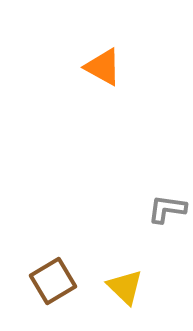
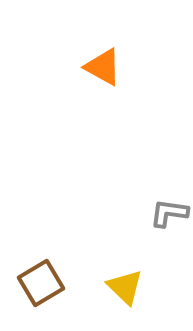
gray L-shape: moved 2 px right, 4 px down
brown square: moved 12 px left, 2 px down
